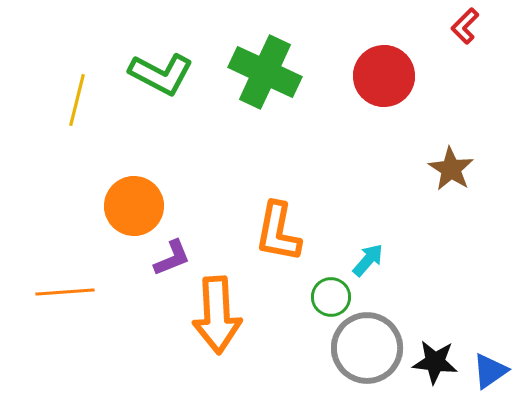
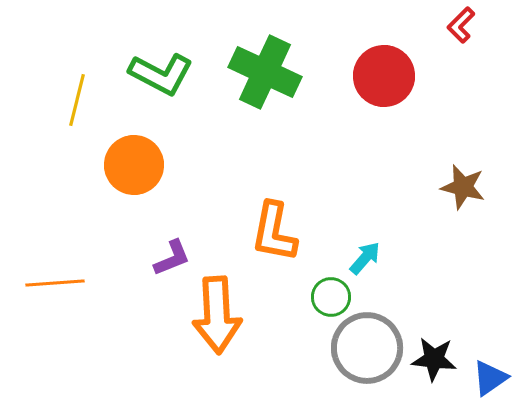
red L-shape: moved 4 px left, 1 px up
brown star: moved 12 px right, 18 px down; rotated 18 degrees counterclockwise
orange circle: moved 41 px up
orange L-shape: moved 4 px left
cyan arrow: moved 3 px left, 2 px up
orange line: moved 10 px left, 9 px up
black star: moved 1 px left, 3 px up
blue triangle: moved 7 px down
